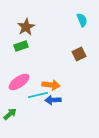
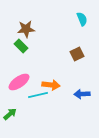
cyan semicircle: moved 1 px up
brown star: moved 2 px down; rotated 24 degrees clockwise
green rectangle: rotated 64 degrees clockwise
brown square: moved 2 px left
blue arrow: moved 29 px right, 6 px up
